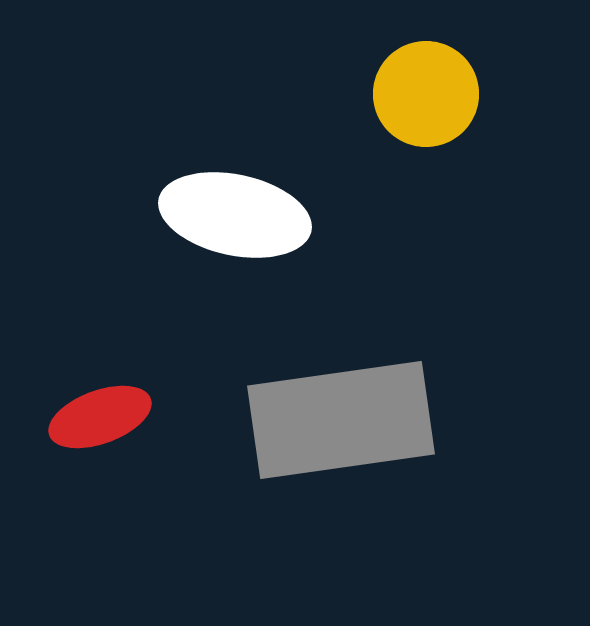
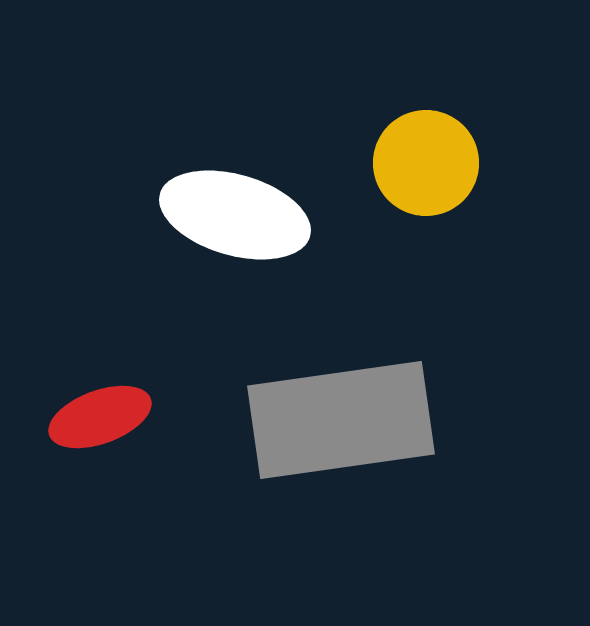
yellow circle: moved 69 px down
white ellipse: rotated 4 degrees clockwise
